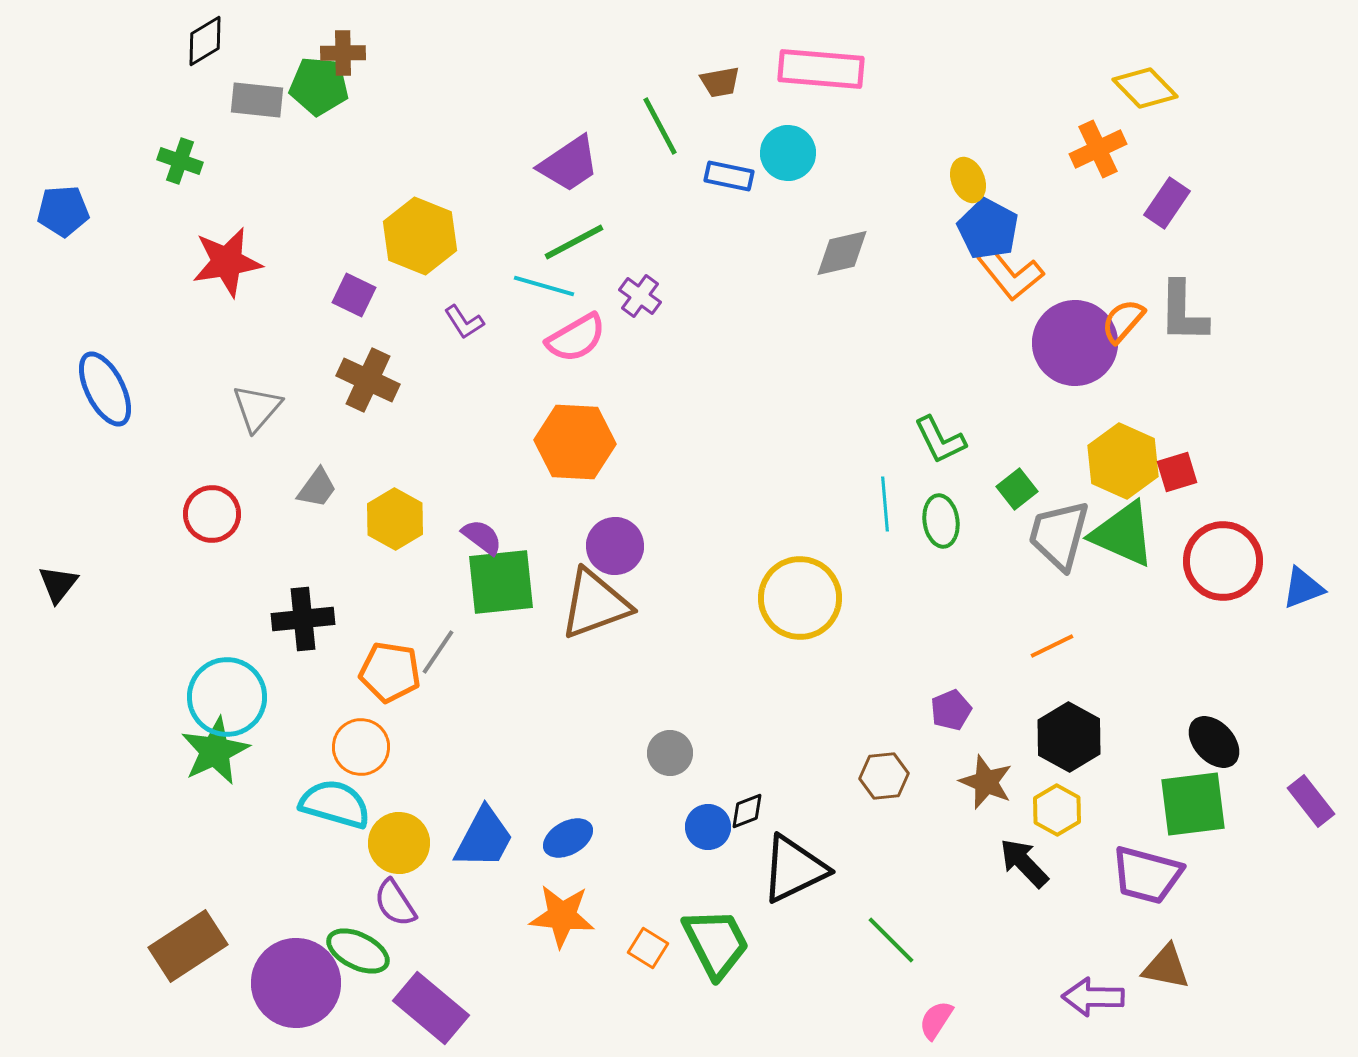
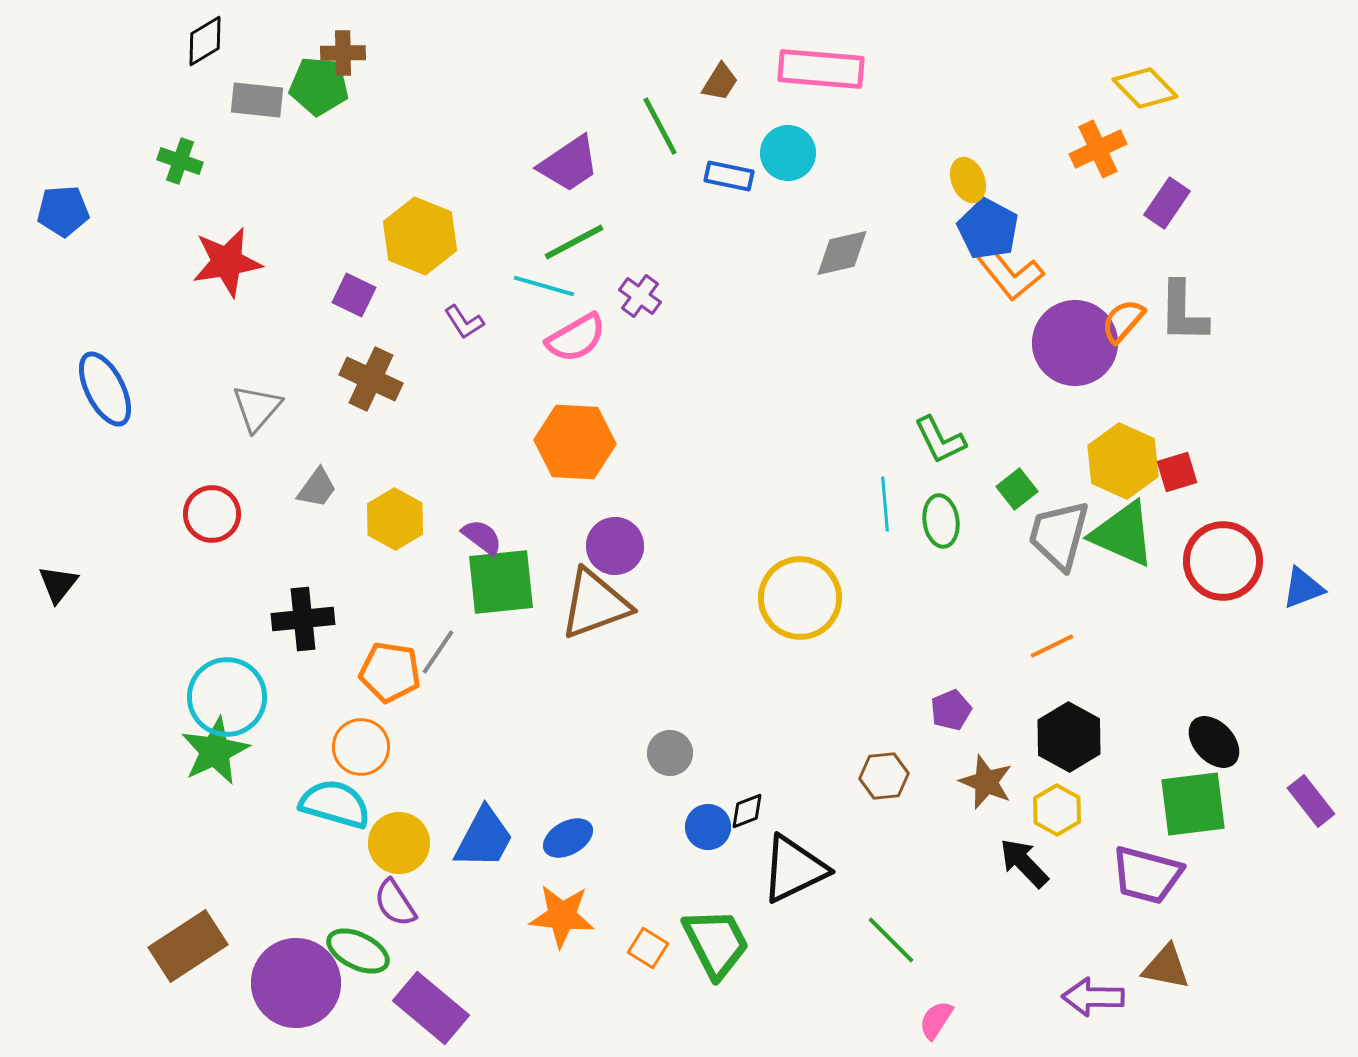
brown trapezoid at (720, 82): rotated 48 degrees counterclockwise
brown cross at (368, 380): moved 3 px right, 1 px up
